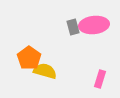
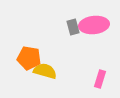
orange pentagon: rotated 25 degrees counterclockwise
